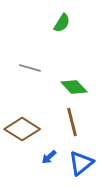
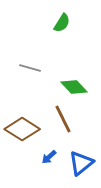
brown line: moved 9 px left, 3 px up; rotated 12 degrees counterclockwise
